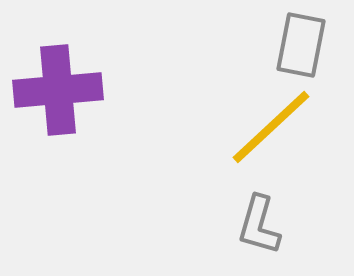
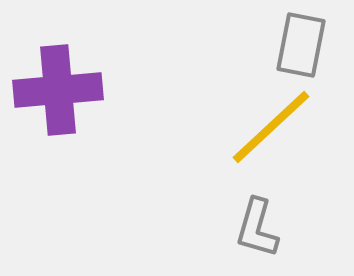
gray L-shape: moved 2 px left, 3 px down
